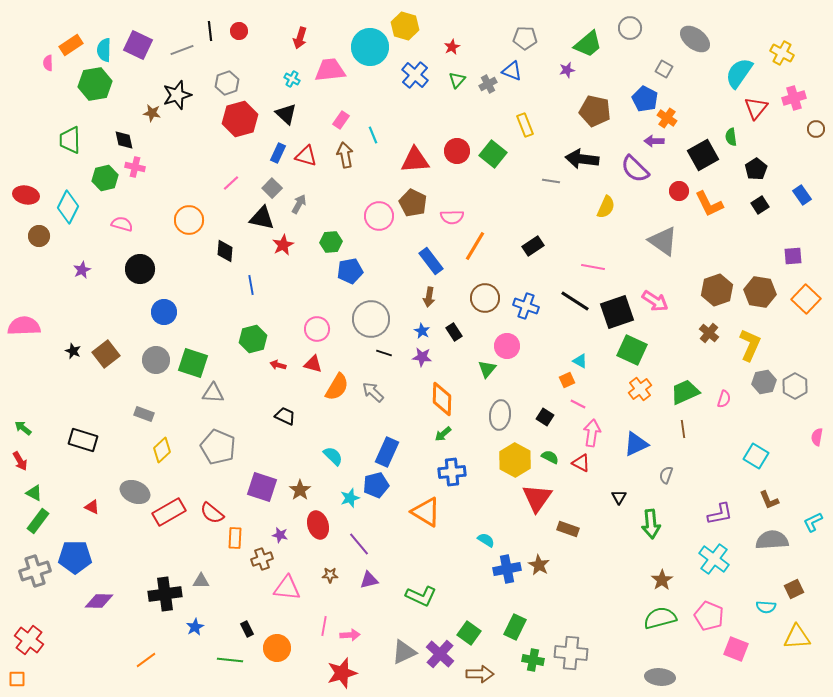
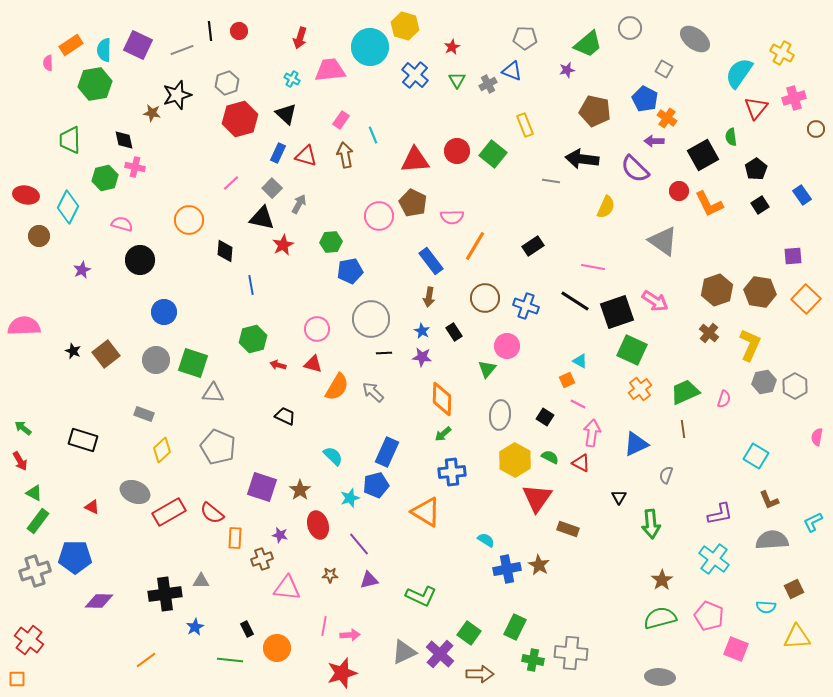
green triangle at (457, 80): rotated 12 degrees counterclockwise
black circle at (140, 269): moved 9 px up
black line at (384, 353): rotated 21 degrees counterclockwise
